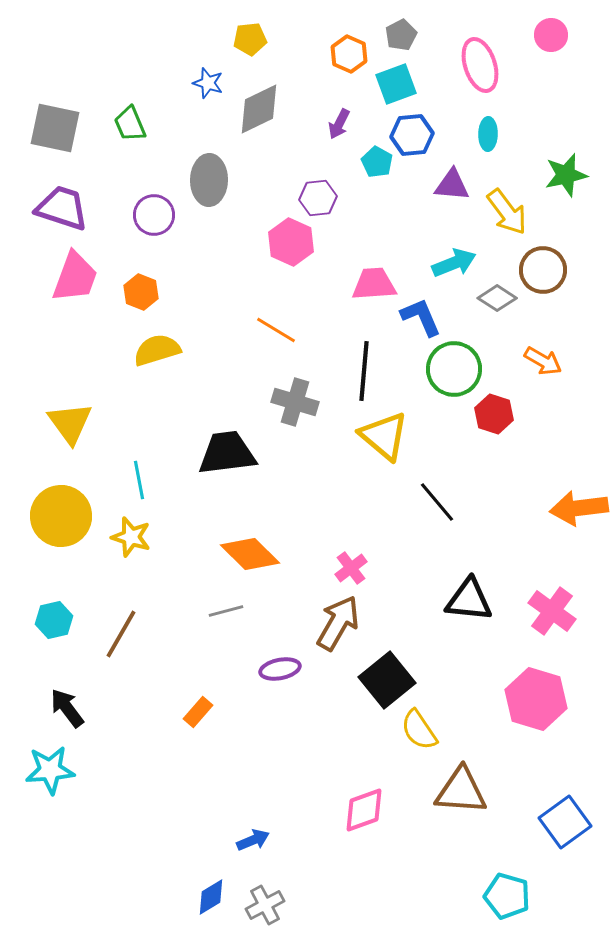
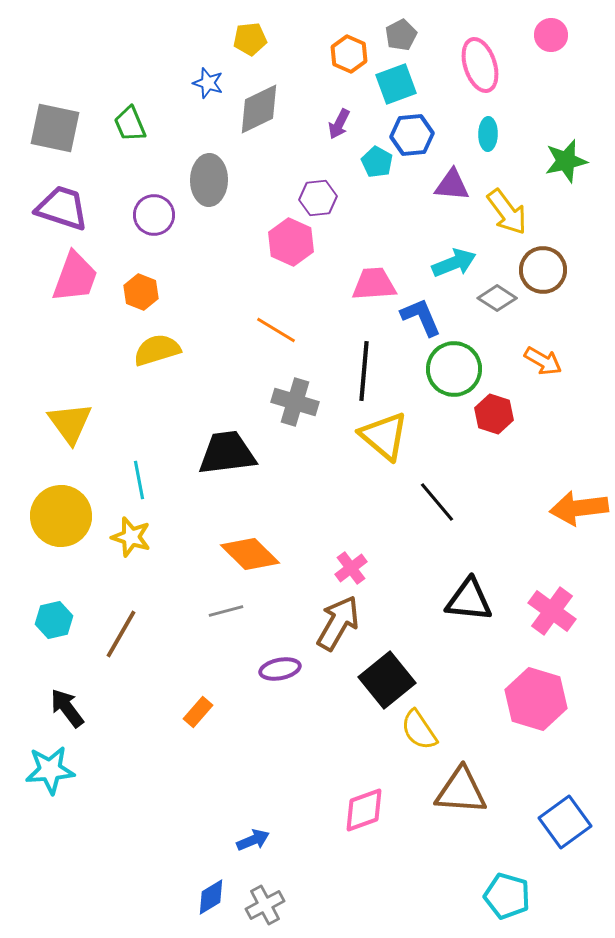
green star at (566, 175): moved 14 px up
